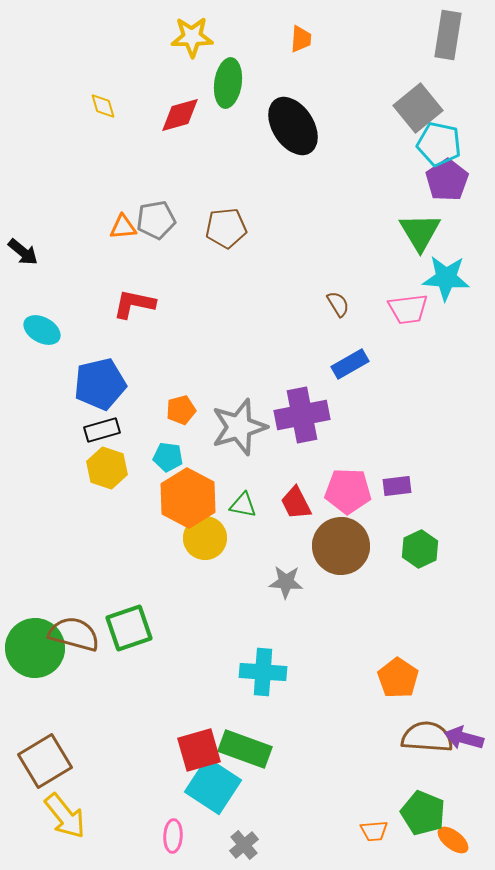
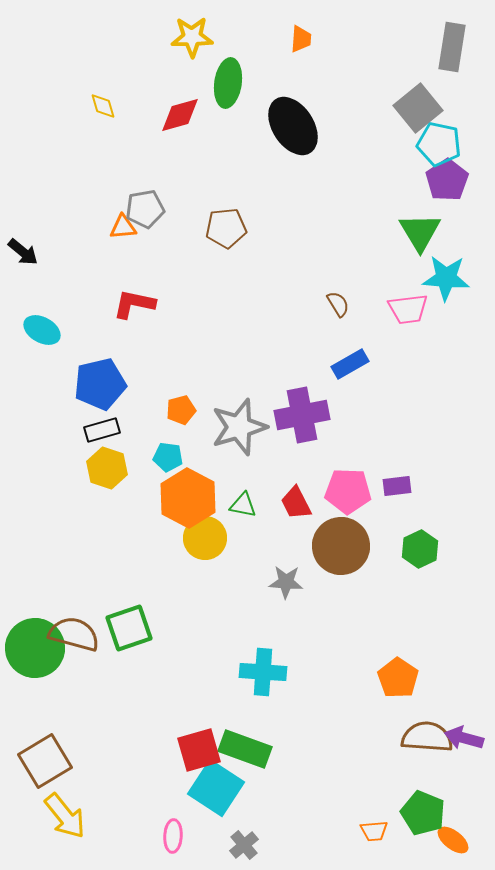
gray rectangle at (448, 35): moved 4 px right, 12 px down
gray pentagon at (156, 220): moved 11 px left, 11 px up
cyan square at (213, 786): moved 3 px right, 2 px down
